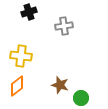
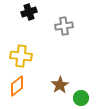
brown star: rotated 24 degrees clockwise
